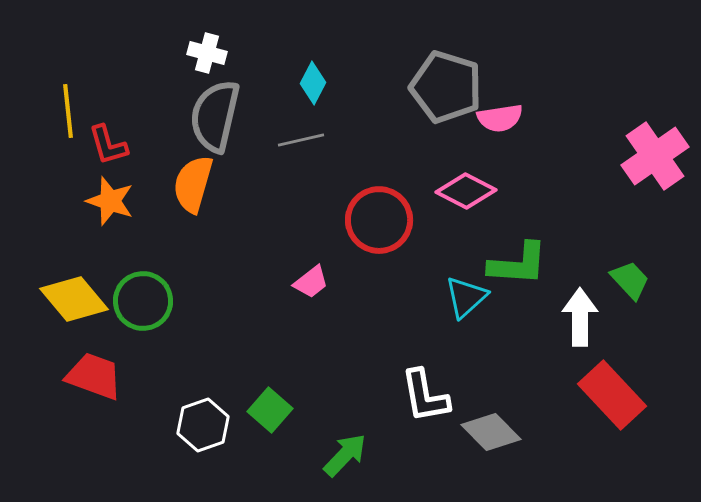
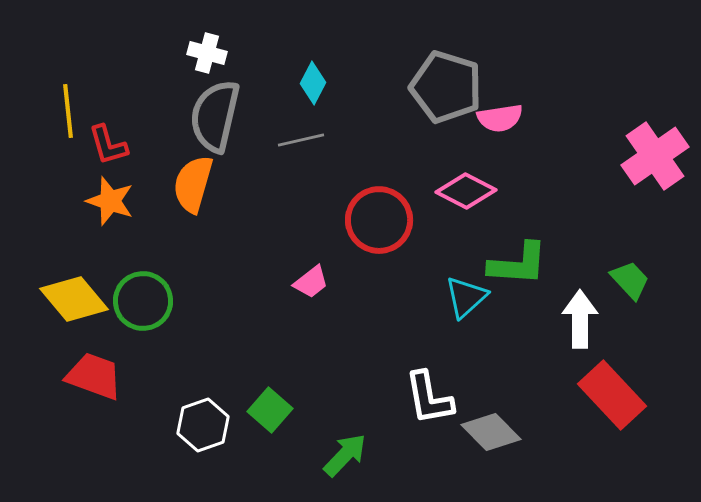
white arrow: moved 2 px down
white L-shape: moved 4 px right, 2 px down
